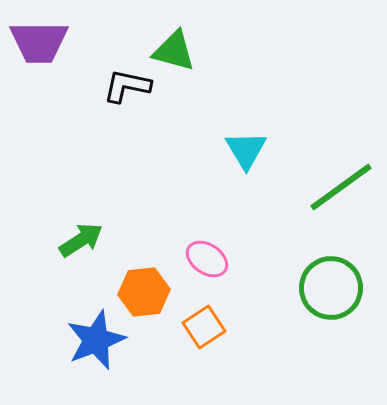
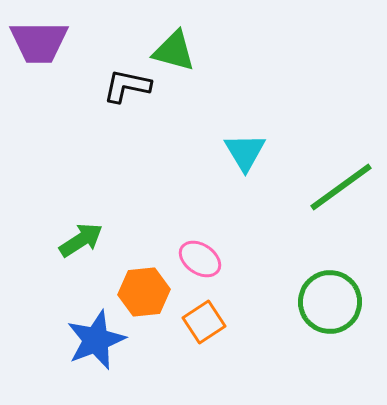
cyan triangle: moved 1 px left, 2 px down
pink ellipse: moved 7 px left
green circle: moved 1 px left, 14 px down
orange square: moved 5 px up
